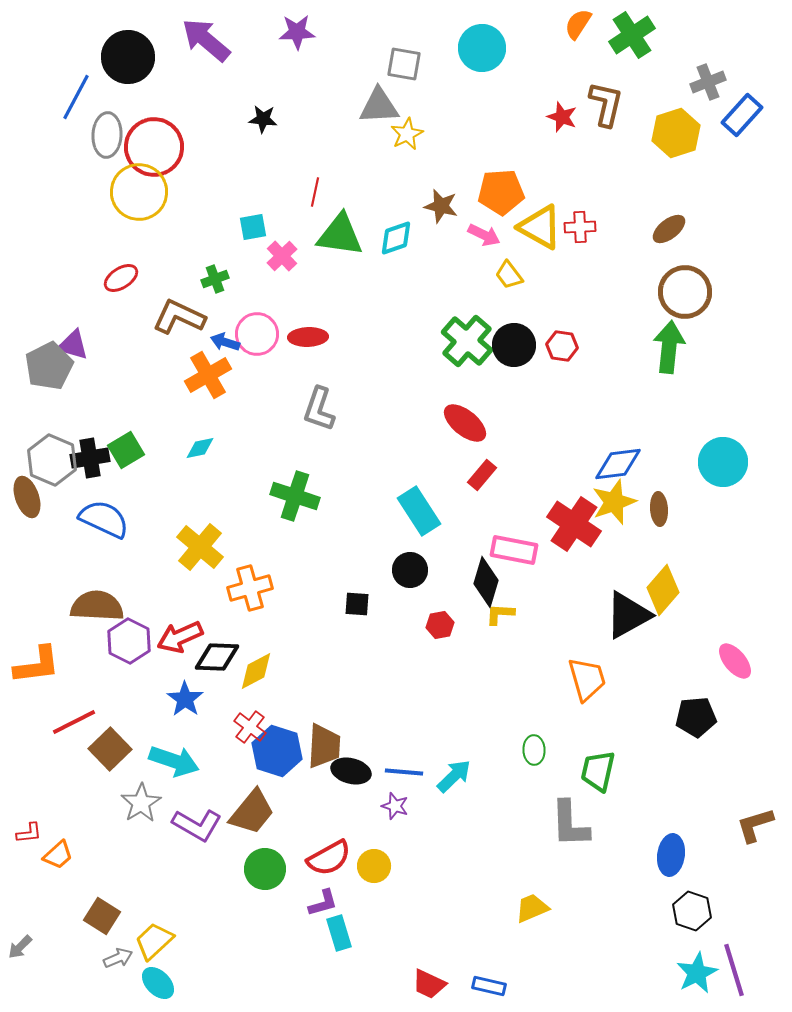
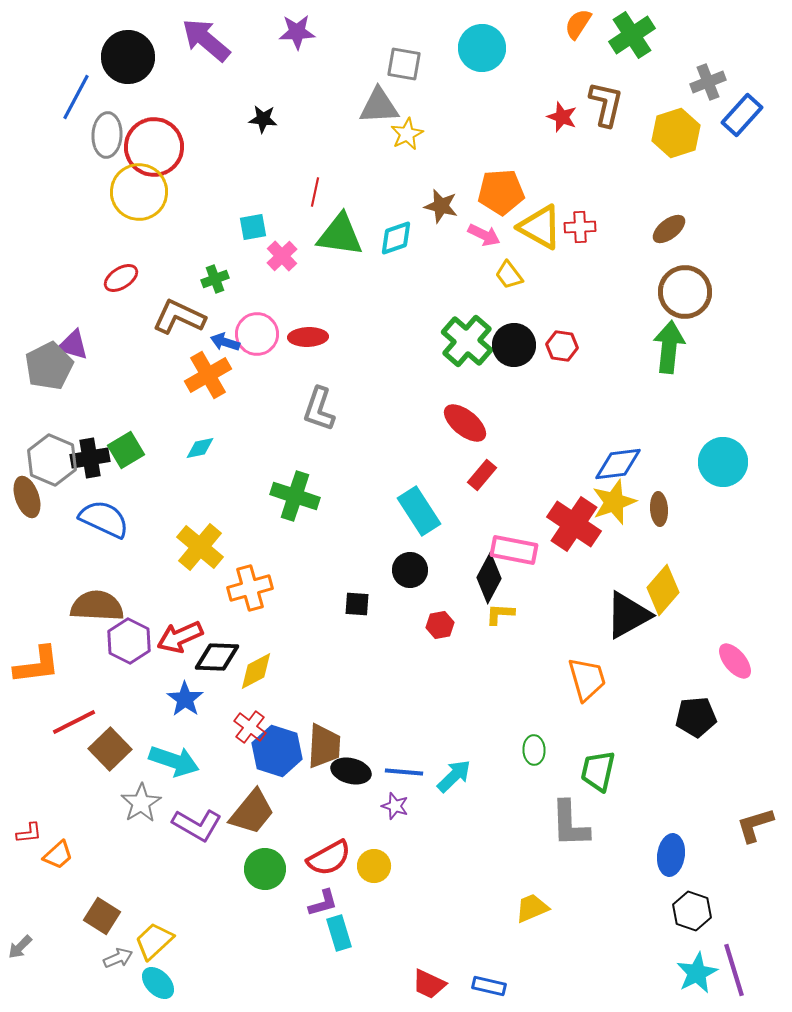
black diamond at (486, 582): moved 3 px right, 4 px up; rotated 12 degrees clockwise
